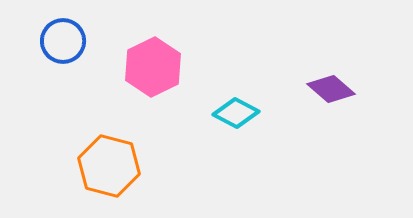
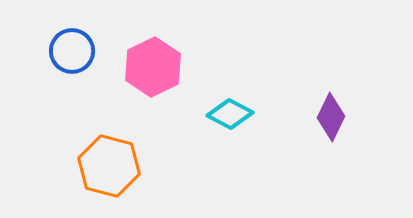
blue circle: moved 9 px right, 10 px down
purple diamond: moved 28 px down; rotated 75 degrees clockwise
cyan diamond: moved 6 px left, 1 px down
